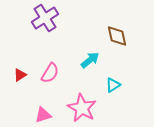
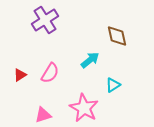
purple cross: moved 2 px down
pink star: moved 2 px right
